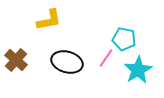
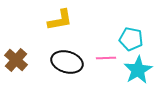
yellow L-shape: moved 11 px right
cyan pentagon: moved 7 px right
pink line: rotated 54 degrees clockwise
